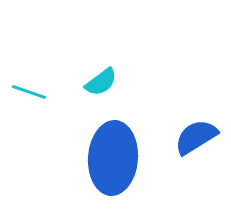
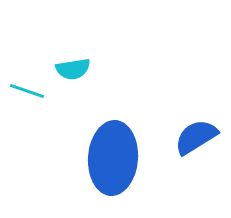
cyan semicircle: moved 28 px left, 13 px up; rotated 28 degrees clockwise
cyan line: moved 2 px left, 1 px up
